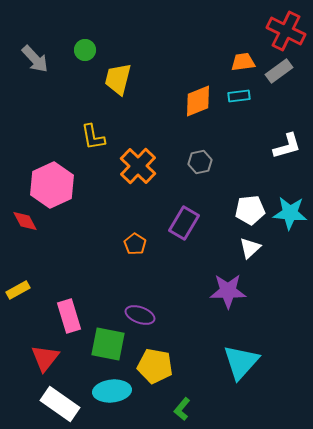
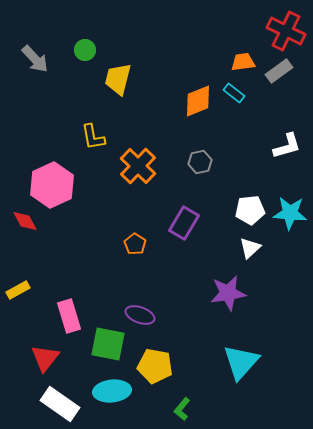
cyan rectangle: moved 5 px left, 3 px up; rotated 45 degrees clockwise
purple star: moved 2 px down; rotated 9 degrees counterclockwise
